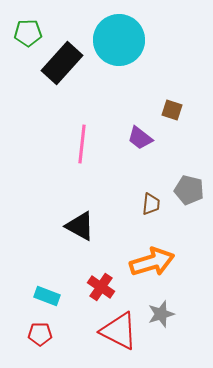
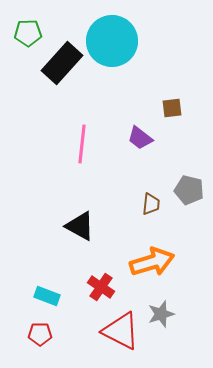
cyan circle: moved 7 px left, 1 px down
brown square: moved 2 px up; rotated 25 degrees counterclockwise
red triangle: moved 2 px right
